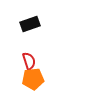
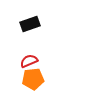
red semicircle: rotated 96 degrees counterclockwise
